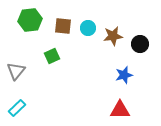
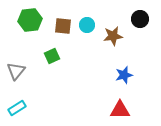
cyan circle: moved 1 px left, 3 px up
black circle: moved 25 px up
cyan rectangle: rotated 12 degrees clockwise
